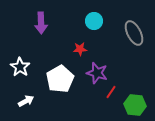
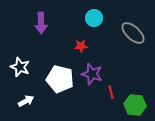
cyan circle: moved 3 px up
gray ellipse: moved 1 px left; rotated 20 degrees counterclockwise
red star: moved 1 px right, 3 px up
white star: rotated 12 degrees counterclockwise
purple star: moved 5 px left, 1 px down
white pentagon: rotated 28 degrees counterclockwise
red line: rotated 48 degrees counterclockwise
